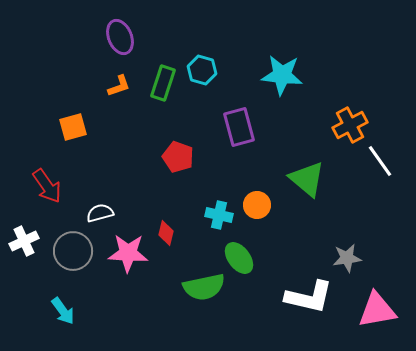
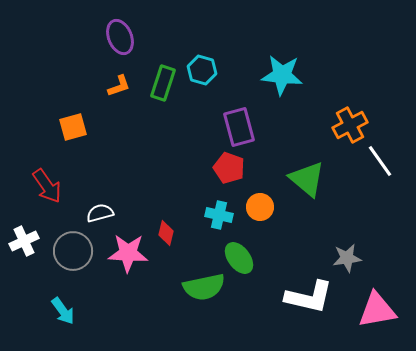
red pentagon: moved 51 px right, 11 px down
orange circle: moved 3 px right, 2 px down
